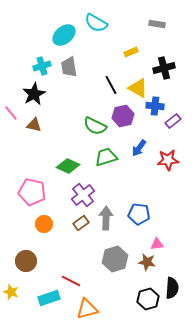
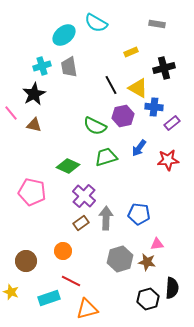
blue cross: moved 1 px left, 1 px down
purple rectangle: moved 1 px left, 2 px down
purple cross: moved 1 px right, 1 px down; rotated 10 degrees counterclockwise
orange circle: moved 19 px right, 27 px down
gray hexagon: moved 5 px right
